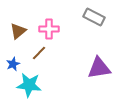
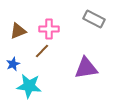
gray rectangle: moved 2 px down
brown triangle: rotated 18 degrees clockwise
brown line: moved 3 px right, 2 px up
purple triangle: moved 13 px left
cyan star: moved 1 px down
